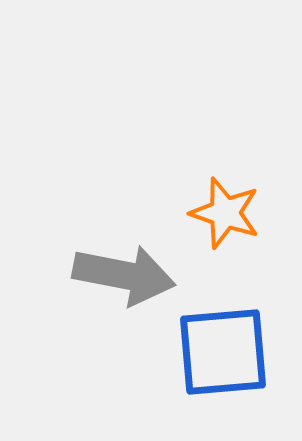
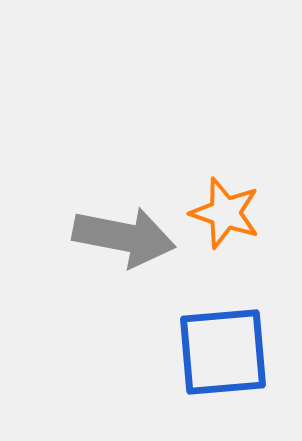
gray arrow: moved 38 px up
